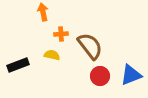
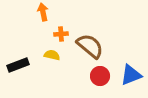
brown semicircle: rotated 12 degrees counterclockwise
